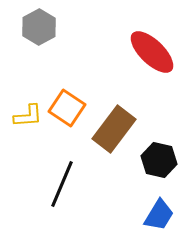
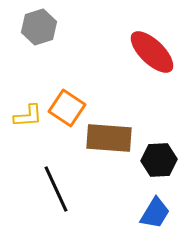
gray hexagon: rotated 12 degrees clockwise
brown rectangle: moved 5 px left, 9 px down; rotated 57 degrees clockwise
black hexagon: rotated 16 degrees counterclockwise
black line: moved 6 px left, 5 px down; rotated 48 degrees counterclockwise
blue trapezoid: moved 4 px left, 2 px up
